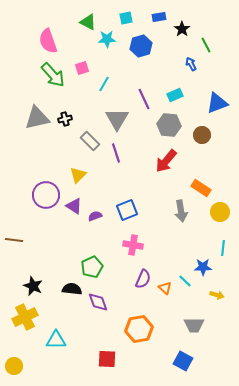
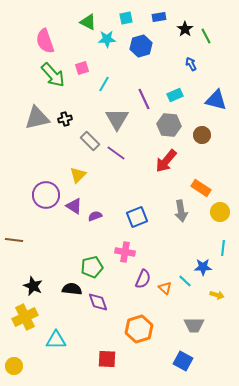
black star at (182, 29): moved 3 px right
pink semicircle at (48, 41): moved 3 px left
green line at (206, 45): moved 9 px up
blue triangle at (217, 103): moved 1 px left, 3 px up; rotated 35 degrees clockwise
purple line at (116, 153): rotated 36 degrees counterclockwise
blue square at (127, 210): moved 10 px right, 7 px down
pink cross at (133, 245): moved 8 px left, 7 px down
green pentagon at (92, 267): rotated 10 degrees clockwise
orange hexagon at (139, 329): rotated 8 degrees counterclockwise
